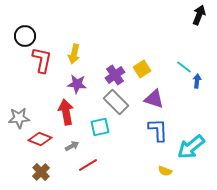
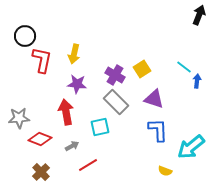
purple cross: rotated 24 degrees counterclockwise
